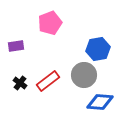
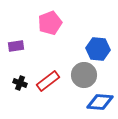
blue hexagon: rotated 15 degrees clockwise
black cross: rotated 16 degrees counterclockwise
